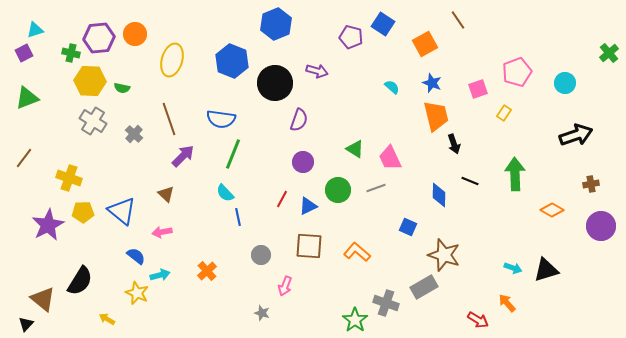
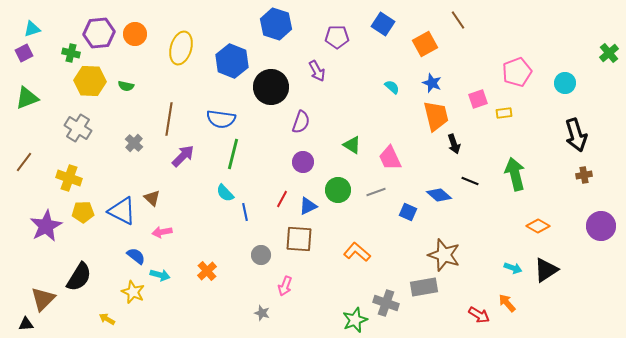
blue hexagon at (276, 24): rotated 20 degrees counterclockwise
cyan triangle at (35, 30): moved 3 px left, 1 px up
purple pentagon at (351, 37): moved 14 px left; rotated 15 degrees counterclockwise
purple hexagon at (99, 38): moved 5 px up
yellow ellipse at (172, 60): moved 9 px right, 12 px up
purple arrow at (317, 71): rotated 45 degrees clockwise
black circle at (275, 83): moved 4 px left, 4 px down
green semicircle at (122, 88): moved 4 px right, 2 px up
pink square at (478, 89): moved 10 px down
yellow rectangle at (504, 113): rotated 49 degrees clockwise
brown line at (169, 119): rotated 28 degrees clockwise
purple semicircle at (299, 120): moved 2 px right, 2 px down
gray cross at (93, 121): moved 15 px left, 7 px down
gray cross at (134, 134): moved 9 px down
black arrow at (576, 135): rotated 92 degrees clockwise
green triangle at (355, 149): moved 3 px left, 4 px up
green line at (233, 154): rotated 8 degrees counterclockwise
brown line at (24, 158): moved 4 px down
green arrow at (515, 174): rotated 12 degrees counterclockwise
brown cross at (591, 184): moved 7 px left, 9 px up
gray line at (376, 188): moved 4 px down
brown triangle at (166, 194): moved 14 px left, 4 px down
blue diamond at (439, 195): rotated 50 degrees counterclockwise
orange diamond at (552, 210): moved 14 px left, 16 px down
blue triangle at (122, 211): rotated 12 degrees counterclockwise
blue line at (238, 217): moved 7 px right, 5 px up
purple star at (48, 225): moved 2 px left, 1 px down
blue square at (408, 227): moved 15 px up
brown square at (309, 246): moved 10 px left, 7 px up
black triangle at (546, 270): rotated 16 degrees counterclockwise
cyan arrow at (160, 275): rotated 30 degrees clockwise
black semicircle at (80, 281): moved 1 px left, 4 px up
gray rectangle at (424, 287): rotated 20 degrees clockwise
yellow star at (137, 293): moved 4 px left, 1 px up
brown triangle at (43, 299): rotated 36 degrees clockwise
green star at (355, 320): rotated 15 degrees clockwise
red arrow at (478, 320): moved 1 px right, 5 px up
black triangle at (26, 324): rotated 42 degrees clockwise
